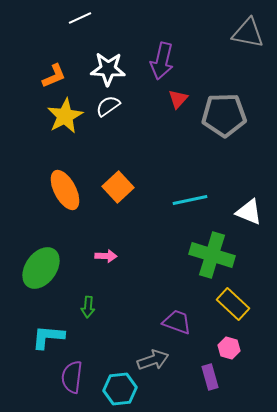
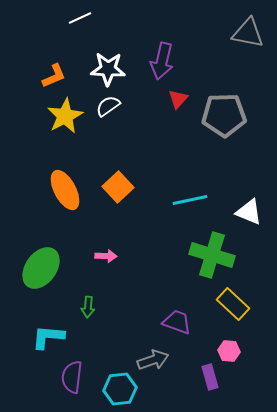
pink hexagon: moved 3 px down; rotated 10 degrees counterclockwise
